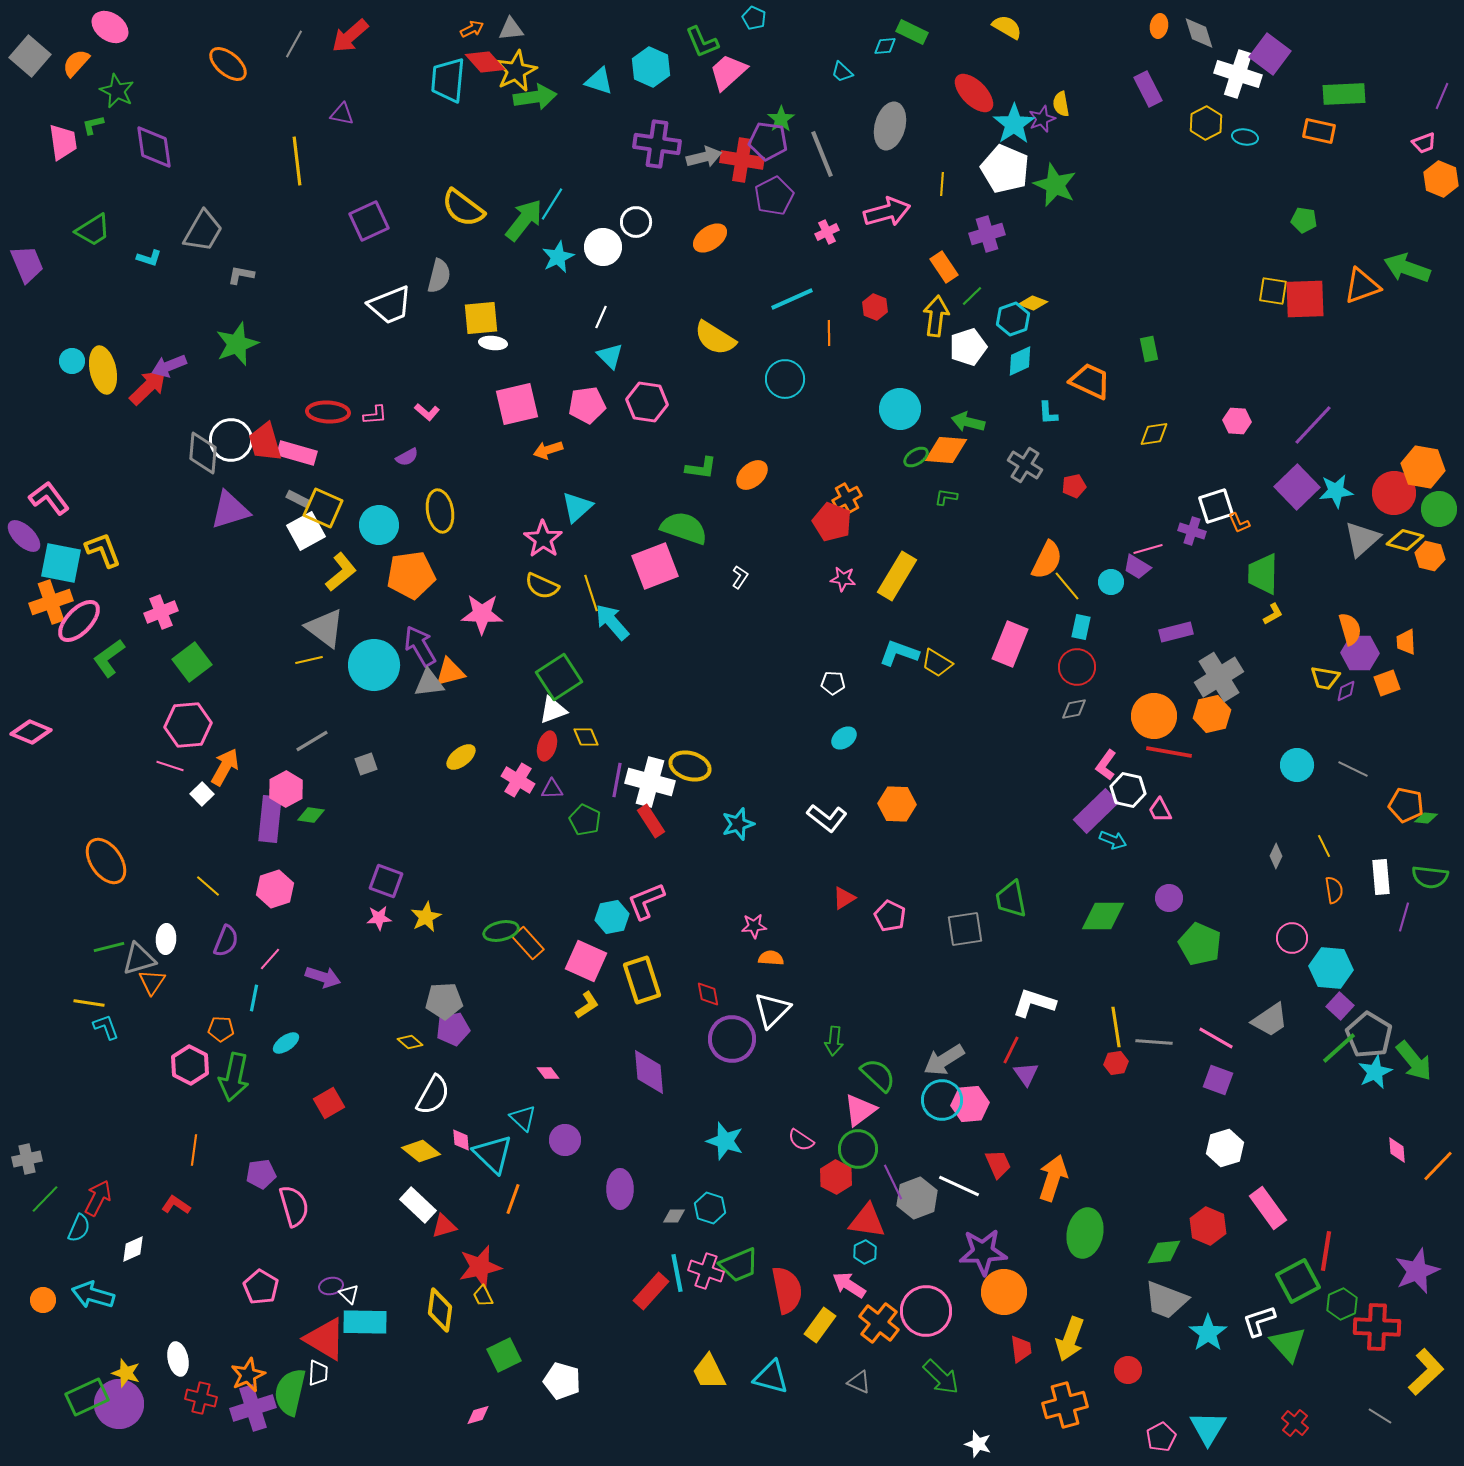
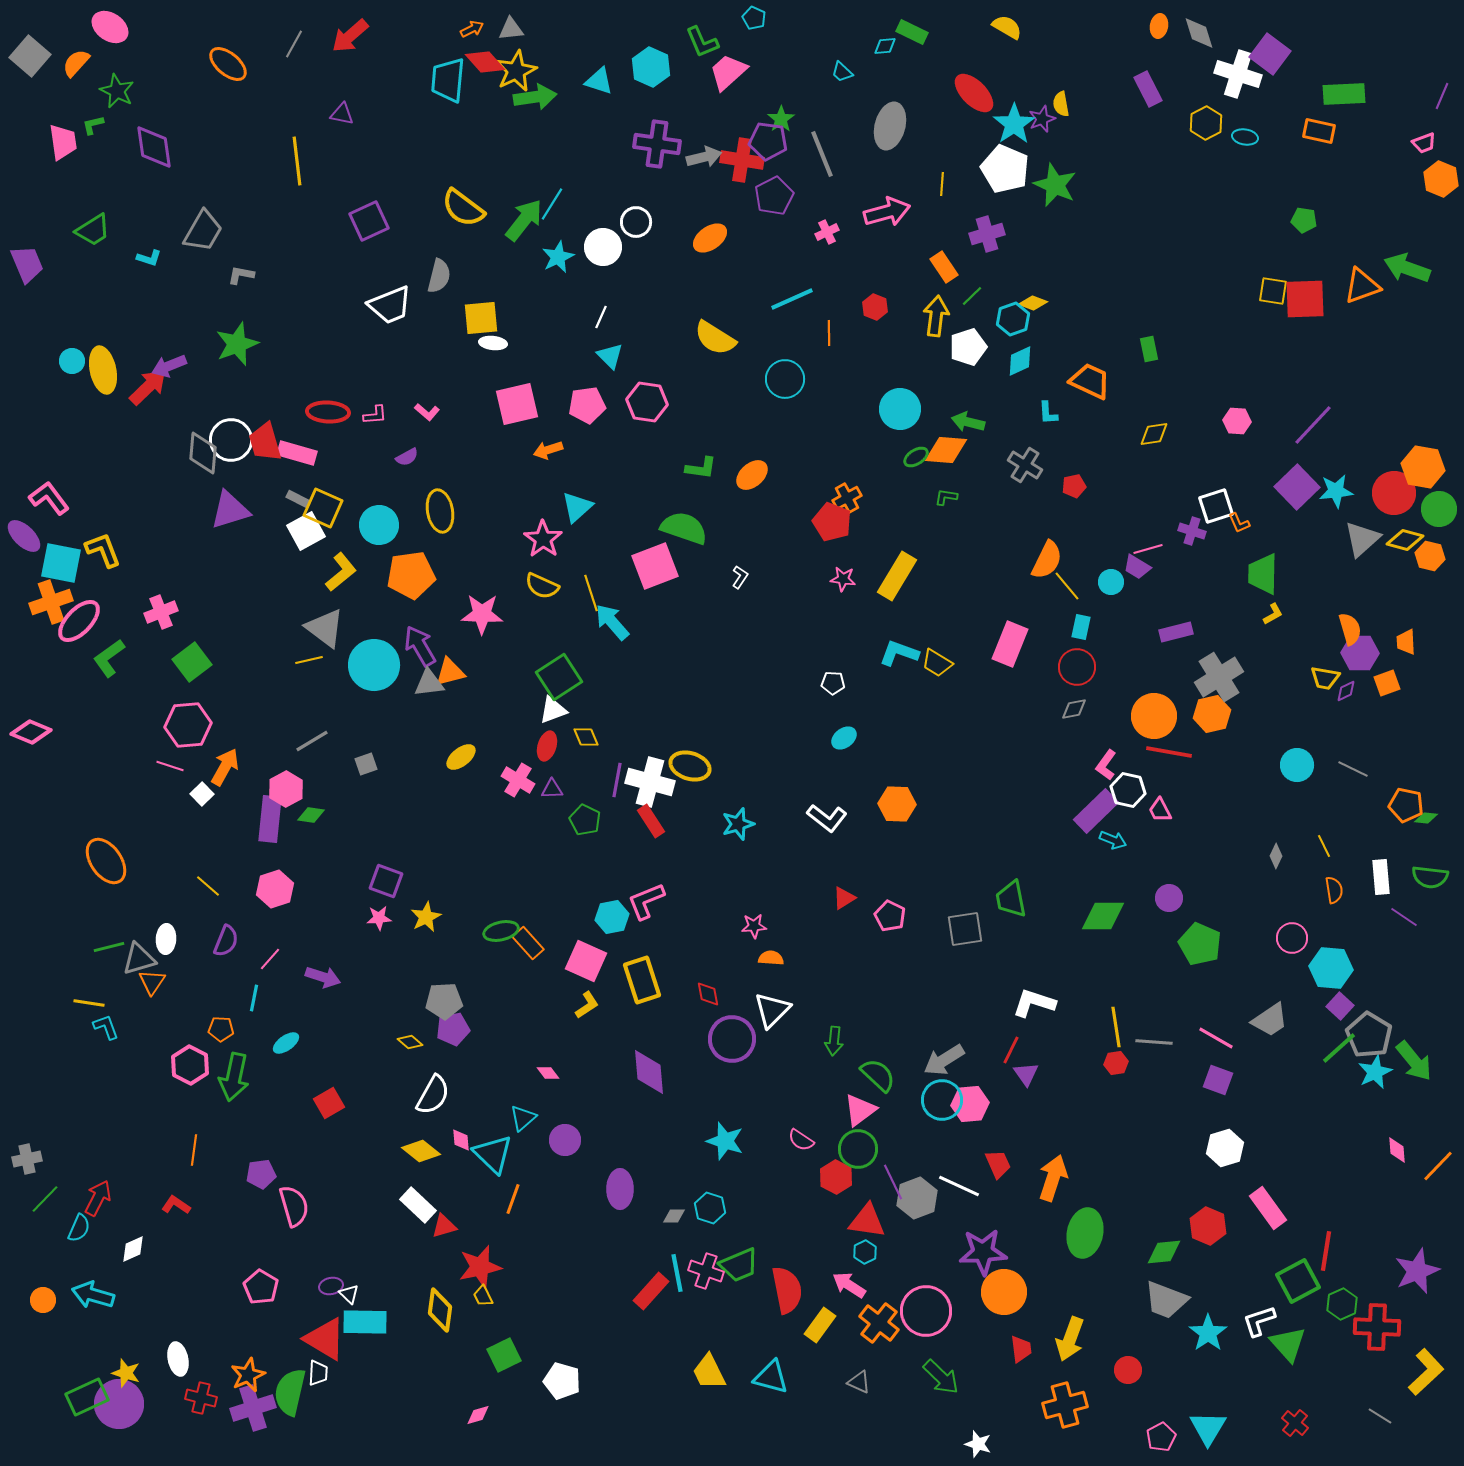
purple line at (1404, 917): rotated 72 degrees counterclockwise
cyan triangle at (523, 1118): rotated 36 degrees clockwise
